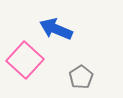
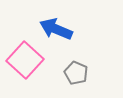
gray pentagon: moved 5 px left, 4 px up; rotated 15 degrees counterclockwise
